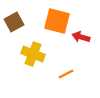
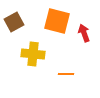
red arrow: moved 3 px right, 4 px up; rotated 54 degrees clockwise
yellow cross: rotated 15 degrees counterclockwise
orange line: rotated 28 degrees clockwise
